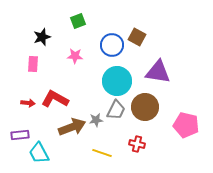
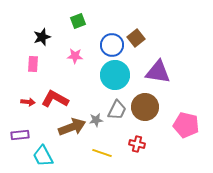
brown square: moved 1 px left, 1 px down; rotated 24 degrees clockwise
cyan circle: moved 2 px left, 6 px up
red arrow: moved 1 px up
gray trapezoid: moved 1 px right
cyan trapezoid: moved 4 px right, 3 px down
